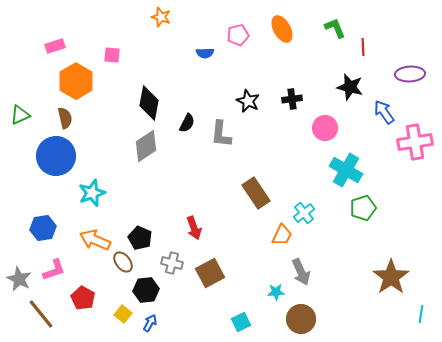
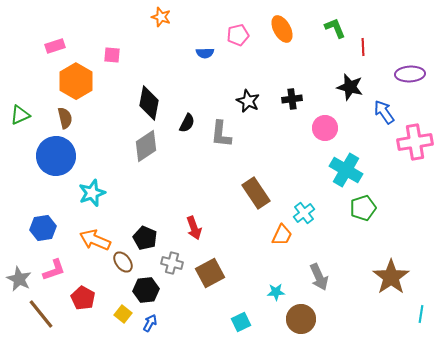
black pentagon at (140, 238): moved 5 px right
gray arrow at (301, 272): moved 18 px right, 5 px down
